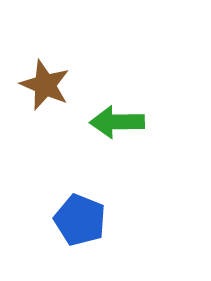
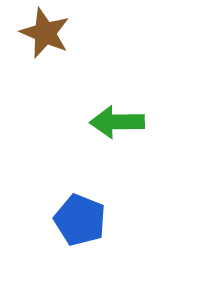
brown star: moved 52 px up
